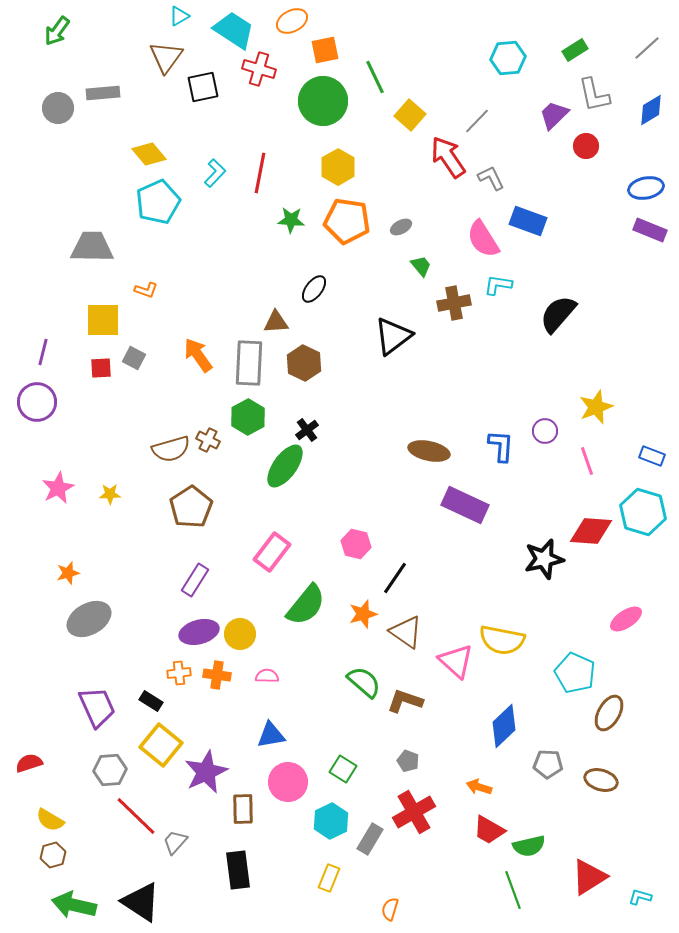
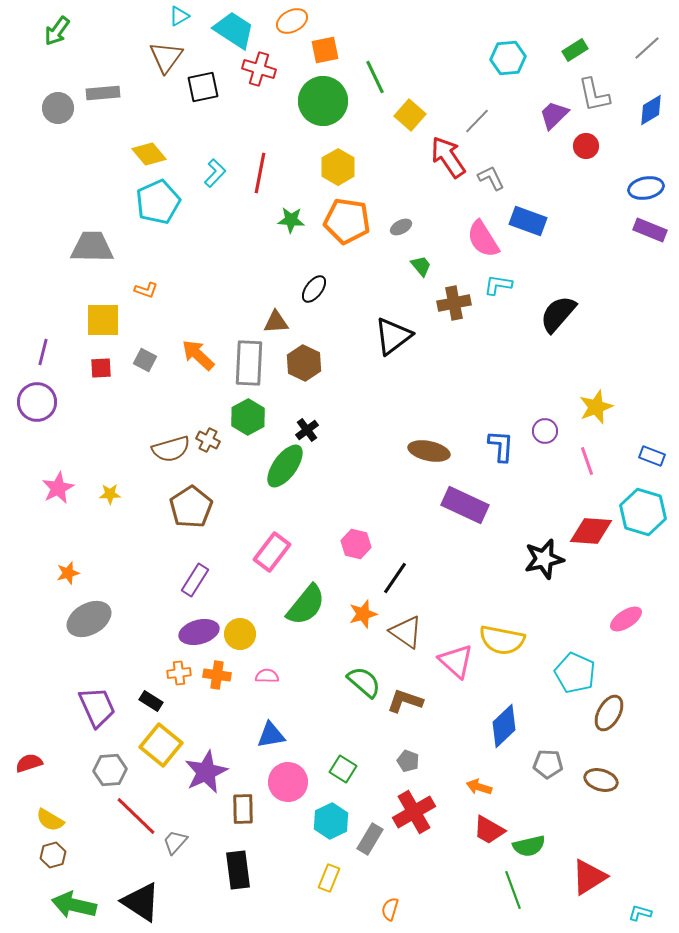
orange arrow at (198, 355): rotated 12 degrees counterclockwise
gray square at (134, 358): moved 11 px right, 2 px down
cyan L-shape at (640, 897): moved 16 px down
